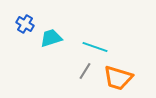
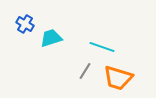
cyan line: moved 7 px right
